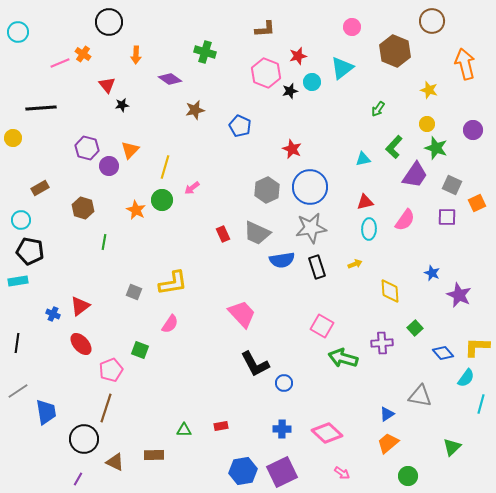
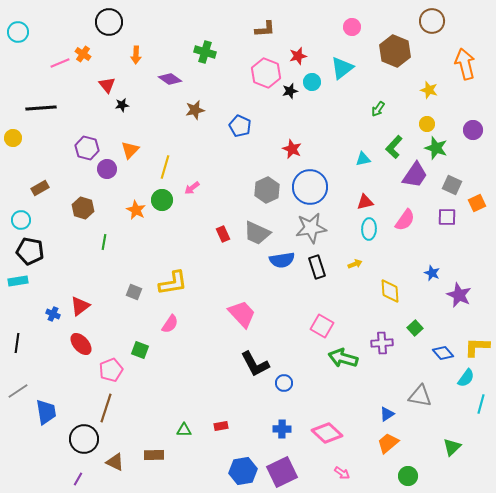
purple circle at (109, 166): moved 2 px left, 3 px down
